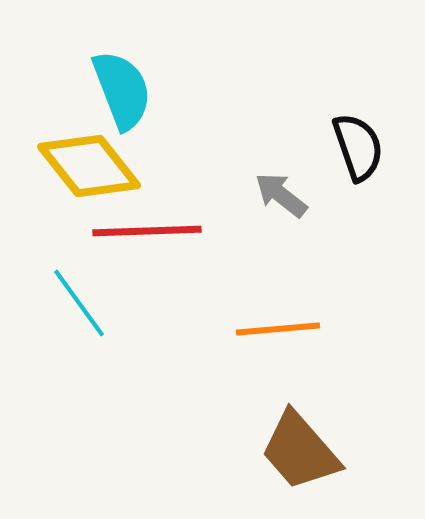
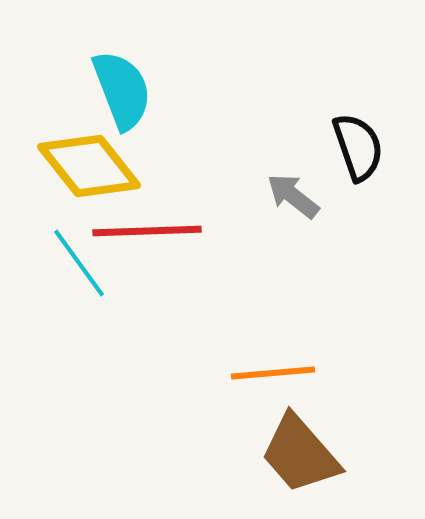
gray arrow: moved 12 px right, 1 px down
cyan line: moved 40 px up
orange line: moved 5 px left, 44 px down
brown trapezoid: moved 3 px down
